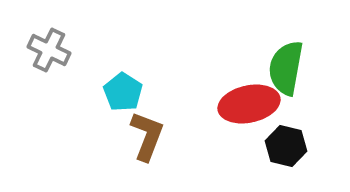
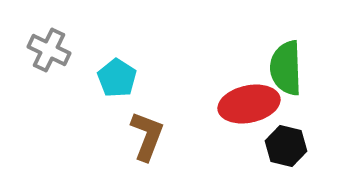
green semicircle: rotated 12 degrees counterclockwise
cyan pentagon: moved 6 px left, 14 px up
